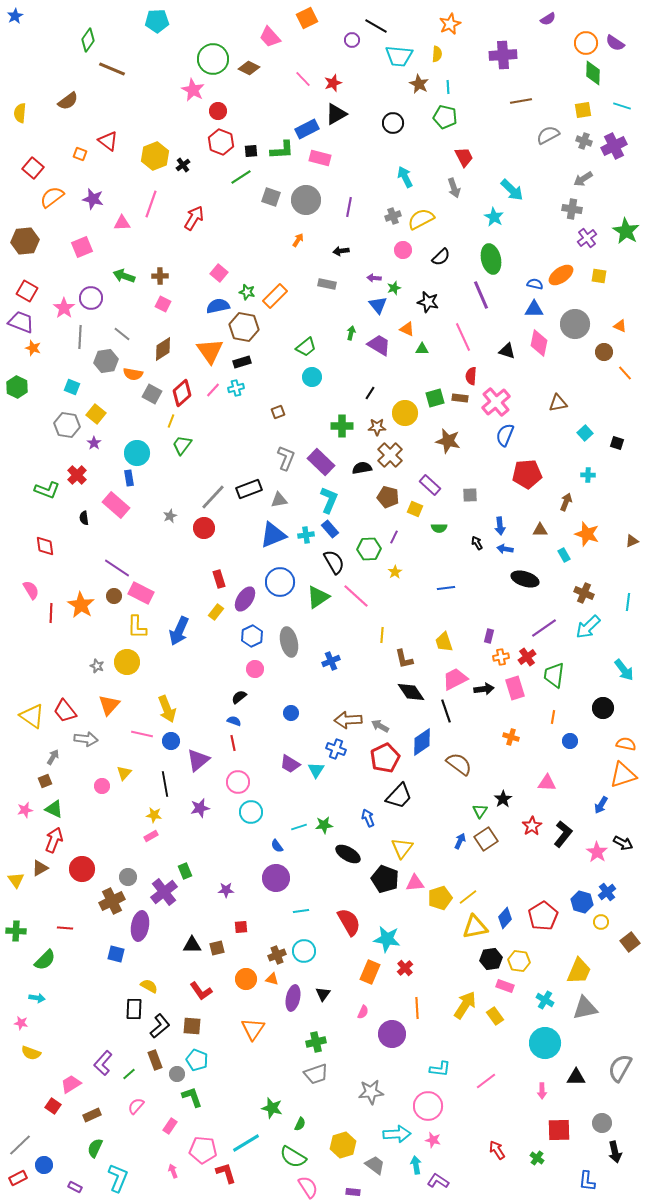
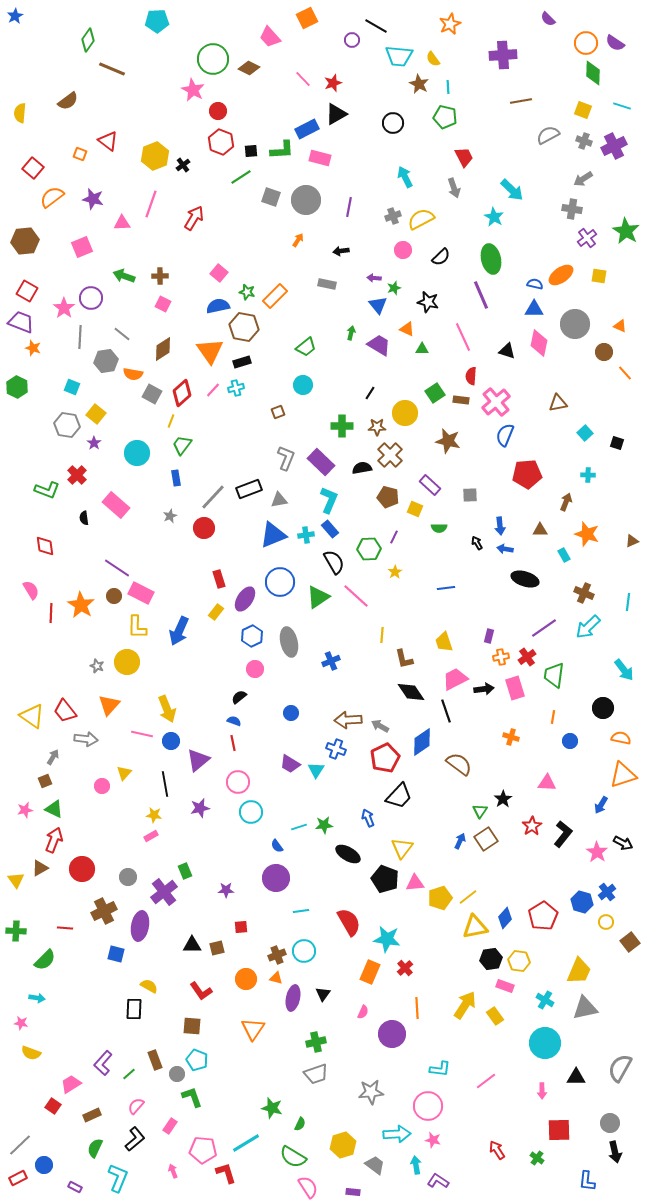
purple semicircle at (548, 19): rotated 77 degrees clockwise
yellow semicircle at (437, 54): moved 4 px left, 5 px down; rotated 140 degrees clockwise
yellow square at (583, 110): rotated 30 degrees clockwise
cyan circle at (312, 377): moved 9 px left, 8 px down
green square at (435, 398): moved 5 px up; rotated 18 degrees counterclockwise
brown rectangle at (460, 398): moved 1 px right, 2 px down
blue rectangle at (129, 478): moved 47 px right
orange semicircle at (626, 744): moved 5 px left, 6 px up
brown cross at (112, 901): moved 8 px left, 10 px down
yellow circle at (601, 922): moved 5 px right
orange triangle at (272, 979): moved 4 px right, 1 px up
black L-shape at (160, 1026): moved 25 px left, 113 px down
gray circle at (602, 1123): moved 8 px right
